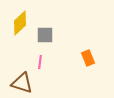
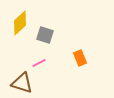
gray square: rotated 18 degrees clockwise
orange rectangle: moved 8 px left
pink line: moved 1 px left, 1 px down; rotated 56 degrees clockwise
